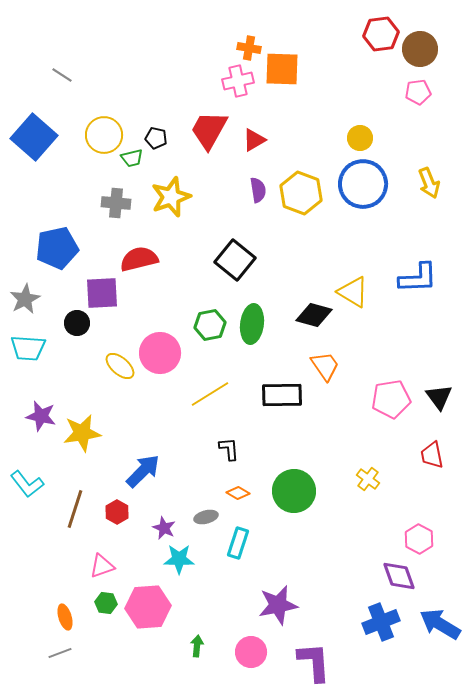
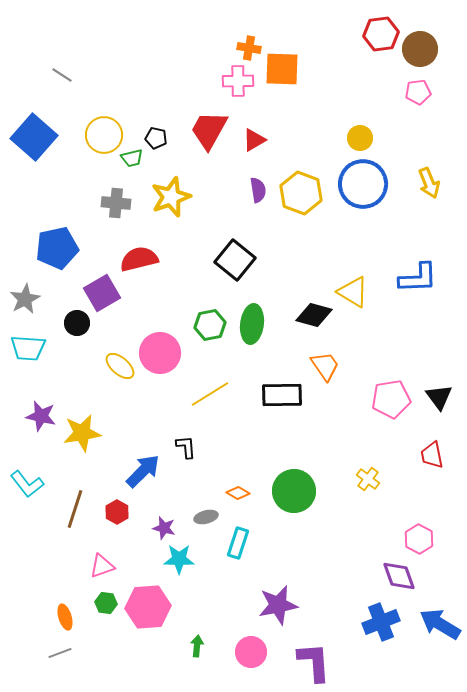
pink cross at (238, 81): rotated 12 degrees clockwise
purple square at (102, 293): rotated 27 degrees counterclockwise
black L-shape at (229, 449): moved 43 px left, 2 px up
purple star at (164, 528): rotated 10 degrees counterclockwise
